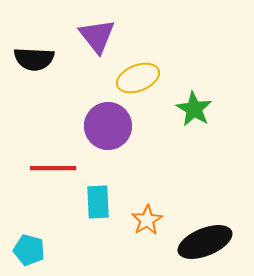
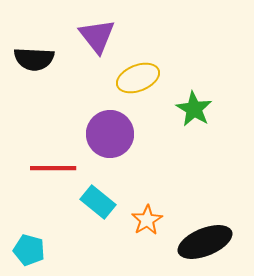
purple circle: moved 2 px right, 8 px down
cyan rectangle: rotated 48 degrees counterclockwise
